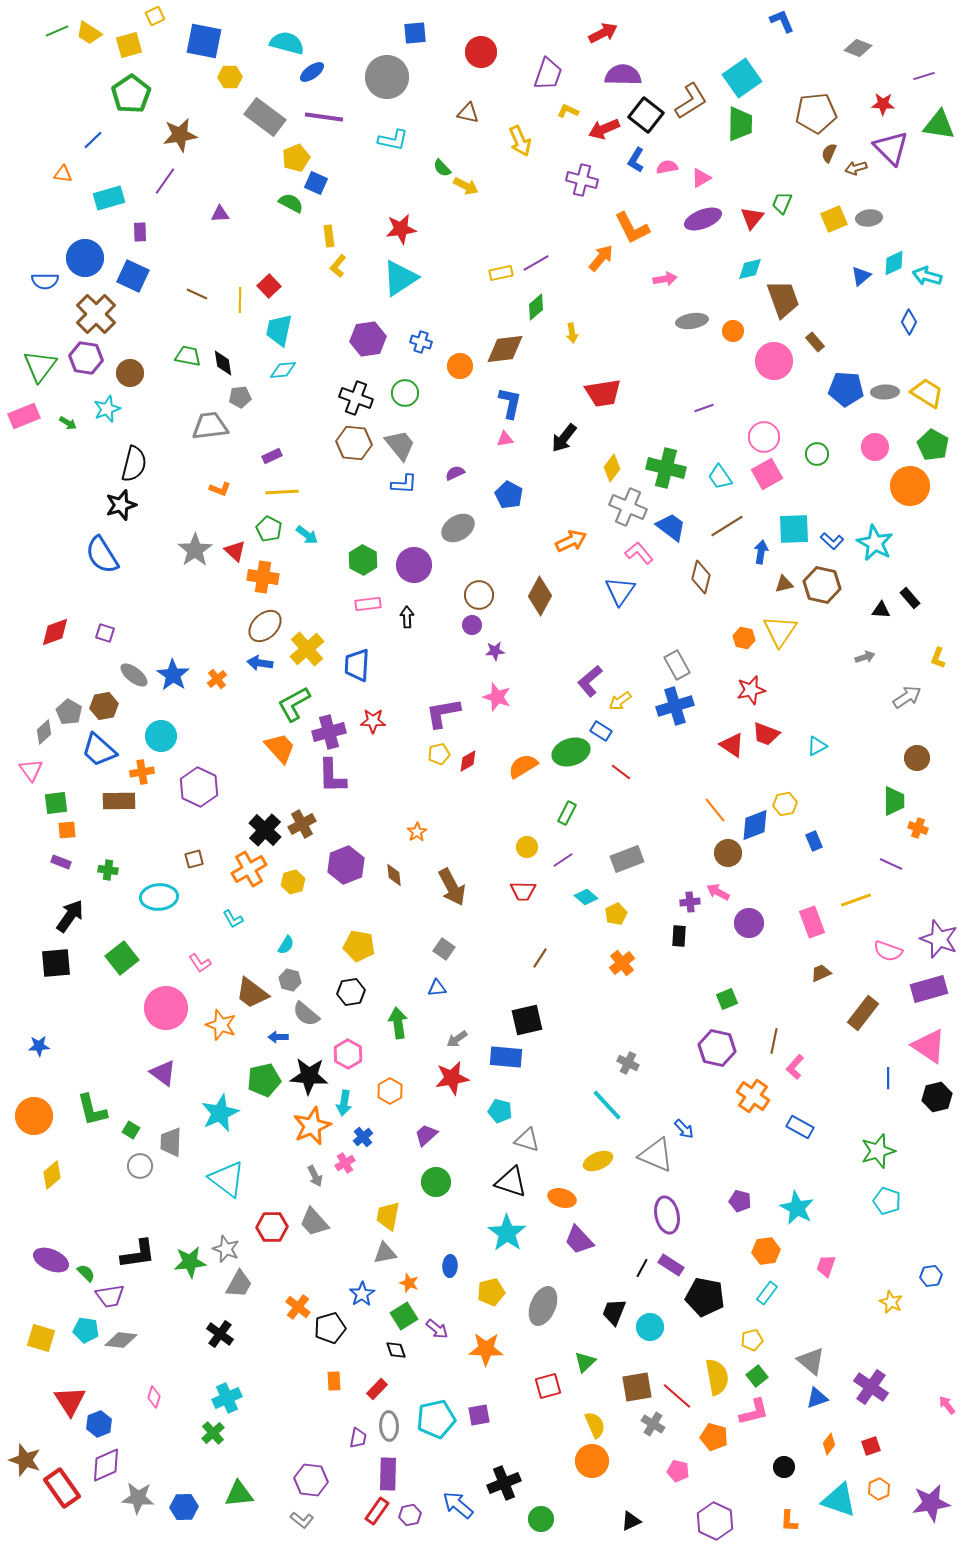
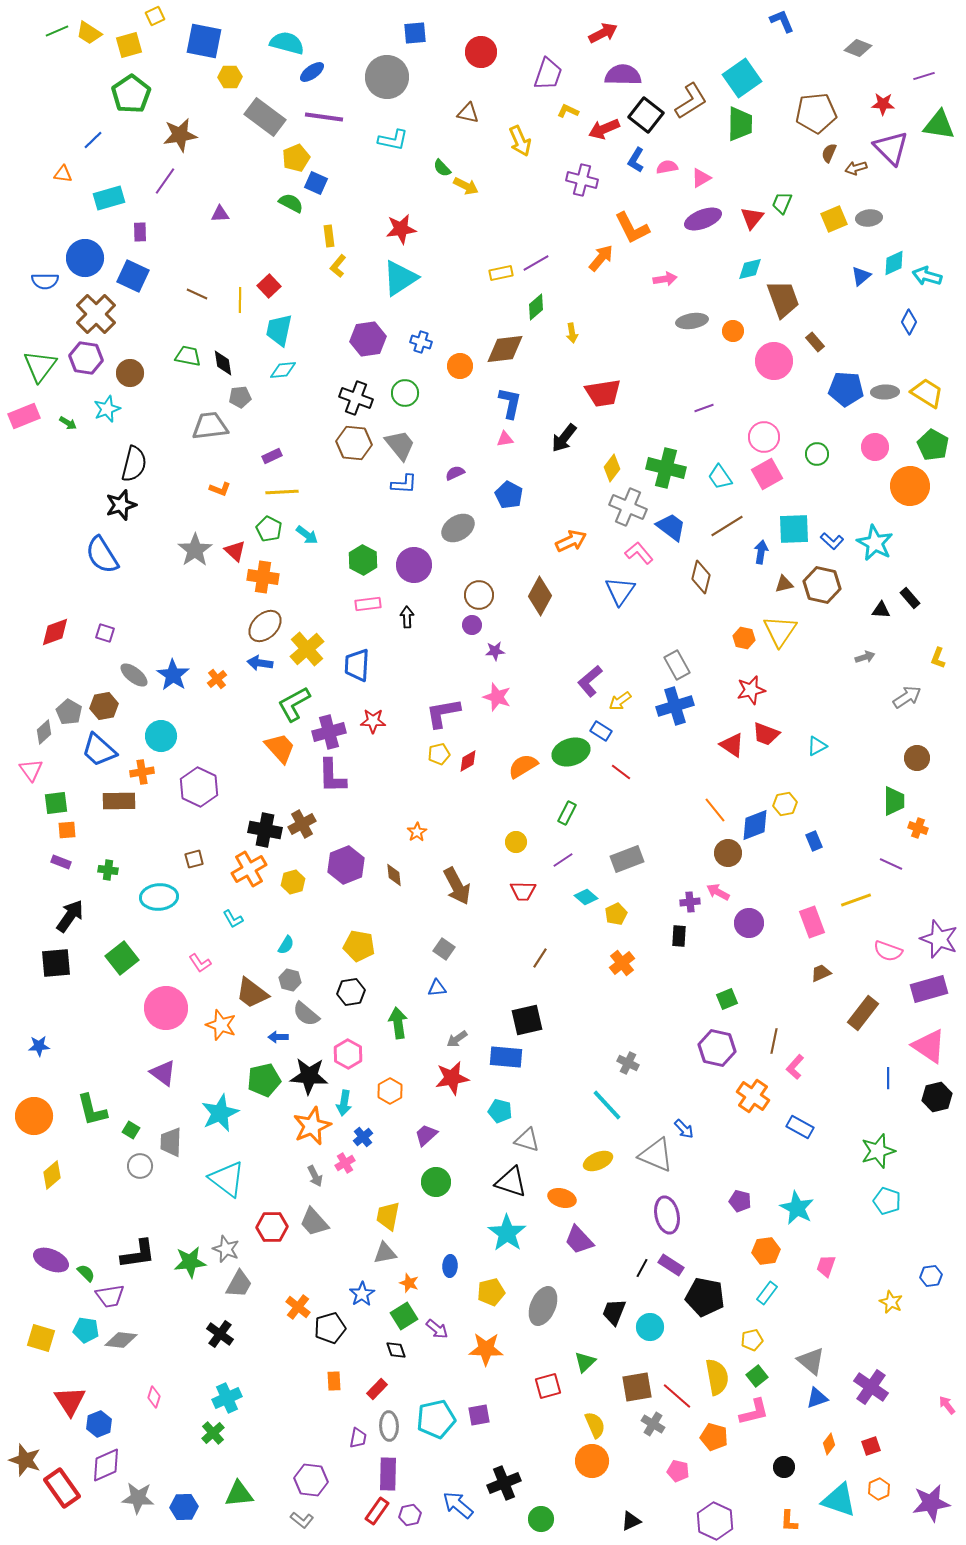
black cross at (265, 830): rotated 32 degrees counterclockwise
yellow circle at (527, 847): moved 11 px left, 5 px up
brown arrow at (452, 887): moved 5 px right, 1 px up
